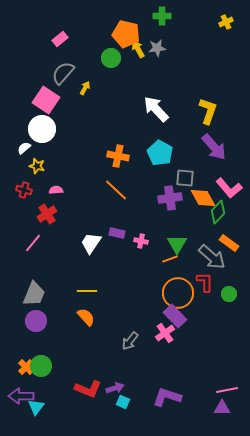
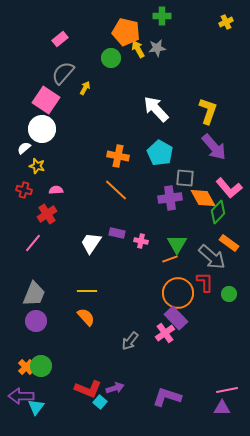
orange pentagon at (126, 34): moved 2 px up
purple rectangle at (175, 316): moved 1 px right, 2 px down
cyan square at (123, 402): moved 23 px left; rotated 16 degrees clockwise
